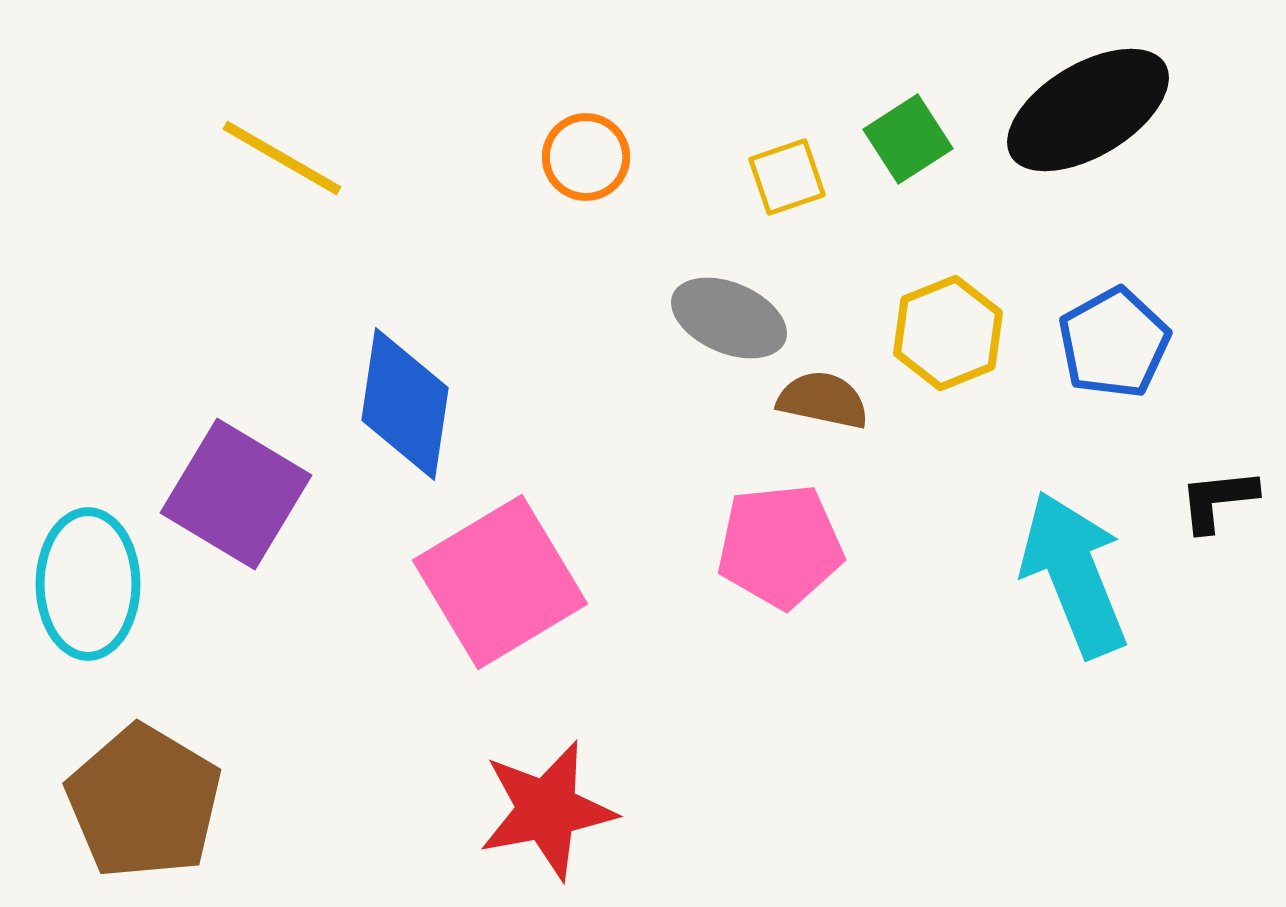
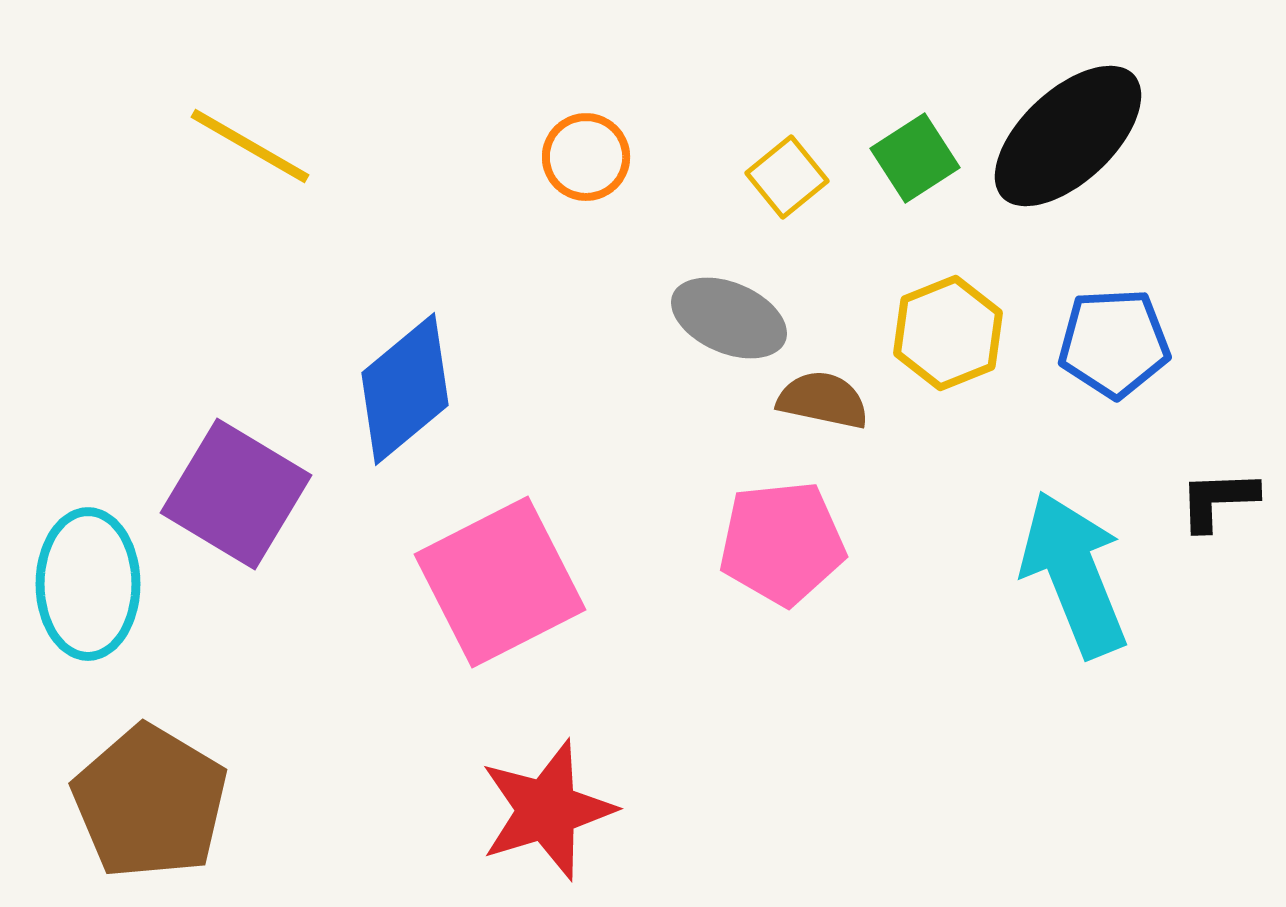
black ellipse: moved 20 px left, 26 px down; rotated 12 degrees counterclockwise
green square: moved 7 px right, 19 px down
yellow line: moved 32 px left, 12 px up
yellow square: rotated 20 degrees counterclockwise
blue pentagon: rotated 26 degrees clockwise
blue diamond: moved 15 px up; rotated 42 degrees clockwise
black L-shape: rotated 4 degrees clockwise
pink pentagon: moved 2 px right, 3 px up
pink square: rotated 4 degrees clockwise
brown pentagon: moved 6 px right
red star: rotated 6 degrees counterclockwise
